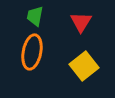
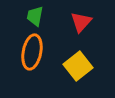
red triangle: rotated 10 degrees clockwise
yellow square: moved 6 px left
